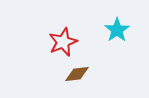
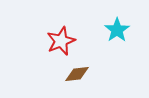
red star: moved 2 px left, 1 px up
